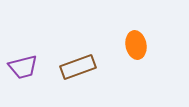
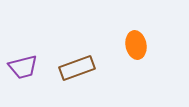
brown rectangle: moved 1 px left, 1 px down
